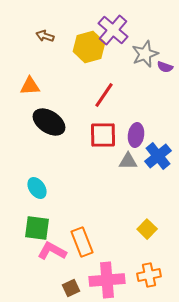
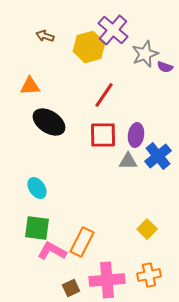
orange rectangle: rotated 48 degrees clockwise
